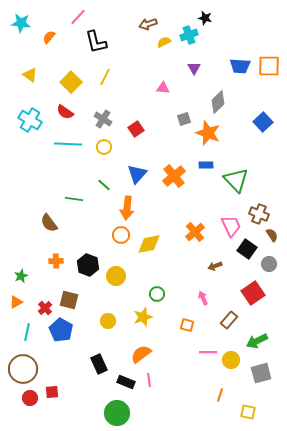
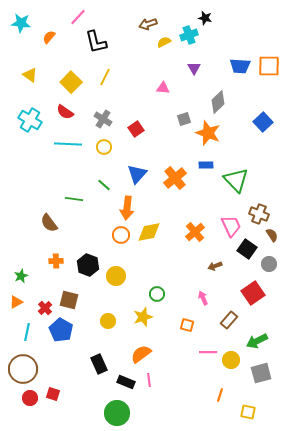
orange cross at (174, 176): moved 1 px right, 2 px down
yellow diamond at (149, 244): moved 12 px up
red square at (52, 392): moved 1 px right, 2 px down; rotated 24 degrees clockwise
